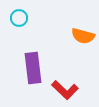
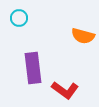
red L-shape: rotated 8 degrees counterclockwise
